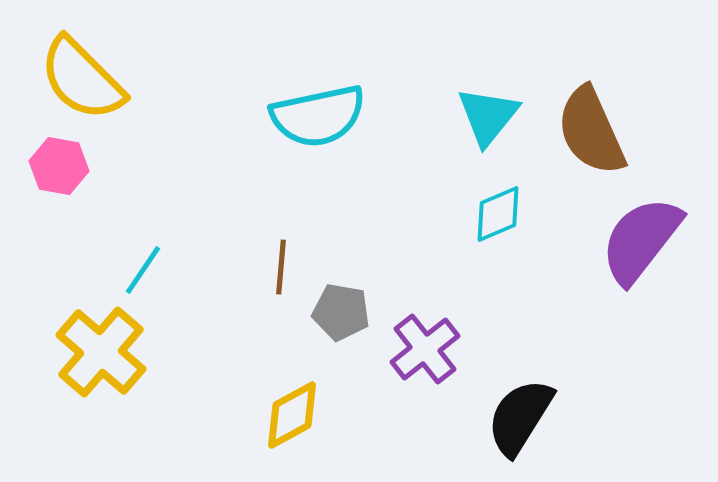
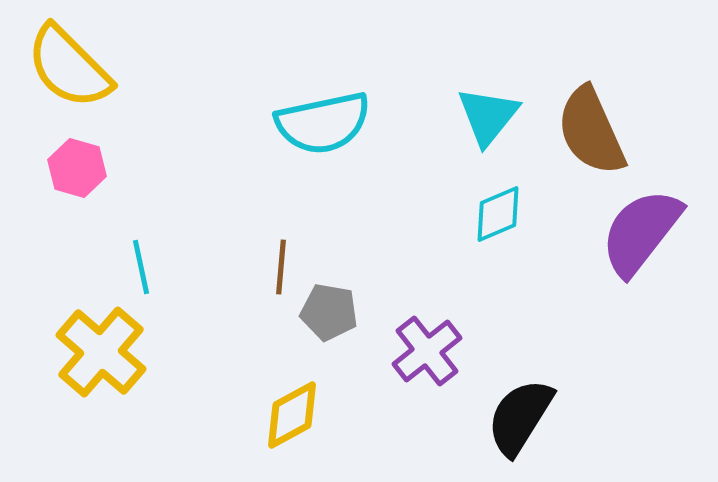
yellow semicircle: moved 13 px left, 12 px up
cyan semicircle: moved 5 px right, 7 px down
pink hexagon: moved 18 px right, 2 px down; rotated 6 degrees clockwise
purple semicircle: moved 8 px up
cyan line: moved 2 px left, 3 px up; rotated 46 degrees counterclockwise
gray pentagon: moved 12 px left
purple cross: moved 2 px right, 2 px down
